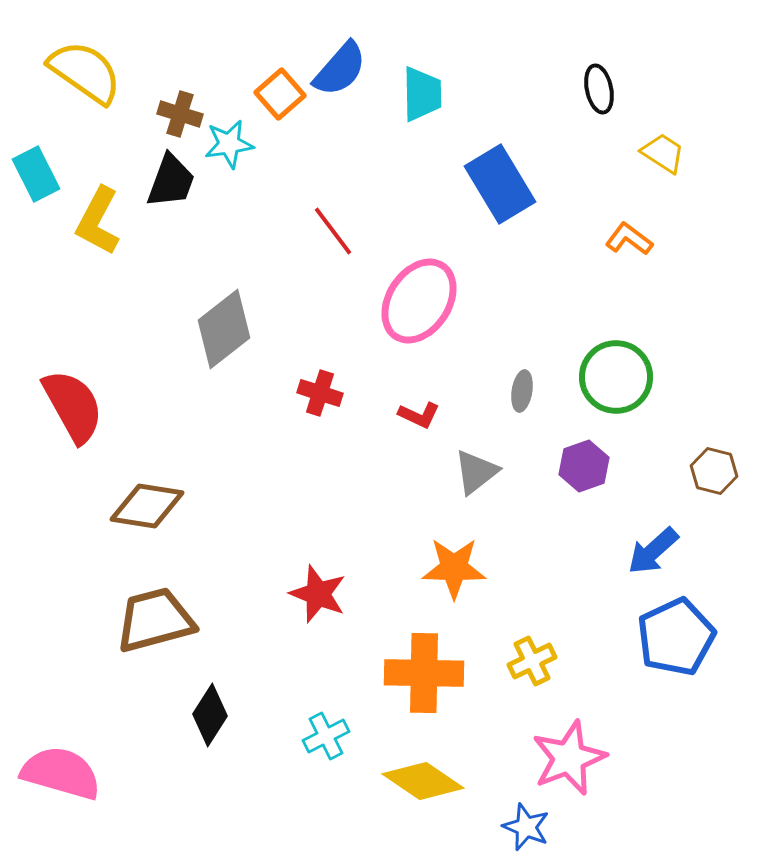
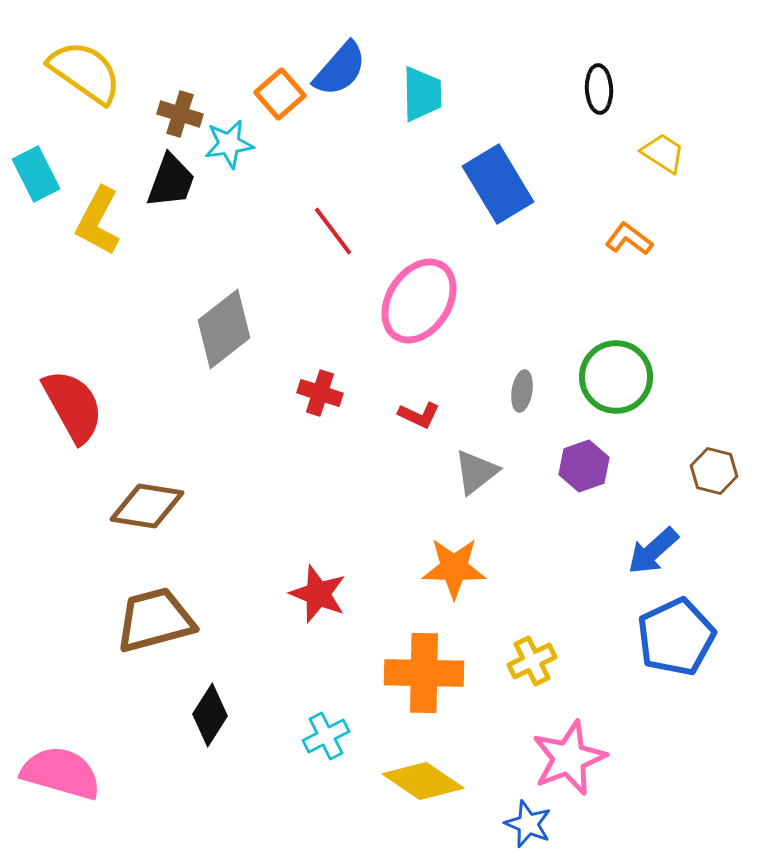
black ellipse: rotated 9 degrees clockwise
blue rectangle: moved 2 px left
blue star: moved 2 px right, 3 px up
